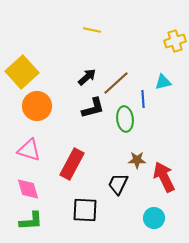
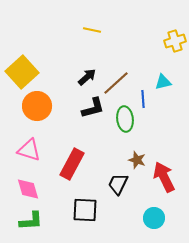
brown star: rotated 18 degrees clockwise
